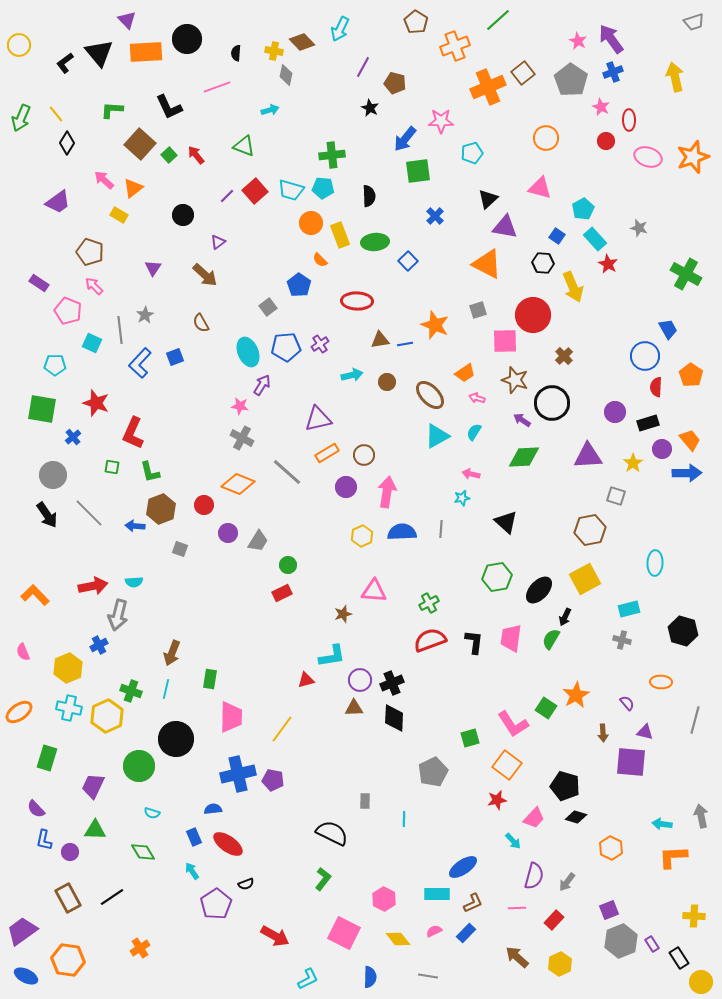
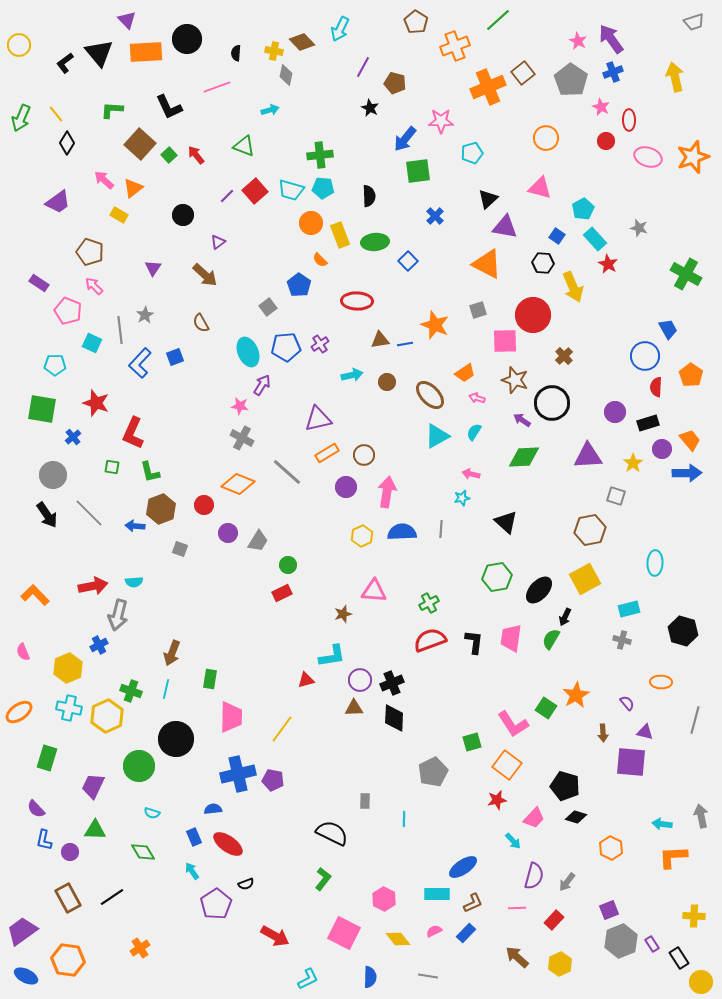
green cross at (332, 155): moved 12 px left
green square at (470, 738): moved 2 px right, 4 px down
